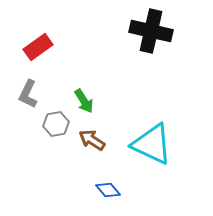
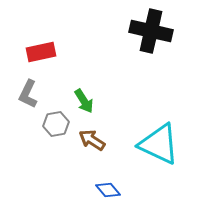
red rectangle: moved 3 px right, 5 px down; rotated 24 degrees clockwise
cyan triangle: moved 7 px right
